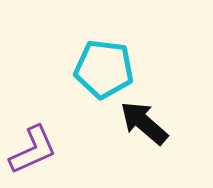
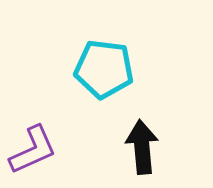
black arrow: moved 2 px left, 24 px down; rotated 44 degrees clockwise
